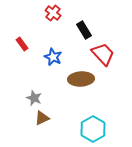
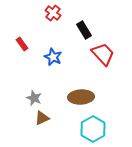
brown ellipse: moved 18 px down
